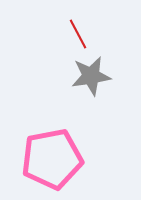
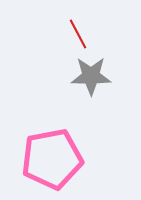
gray star: rotated 9 degrees clockwise
